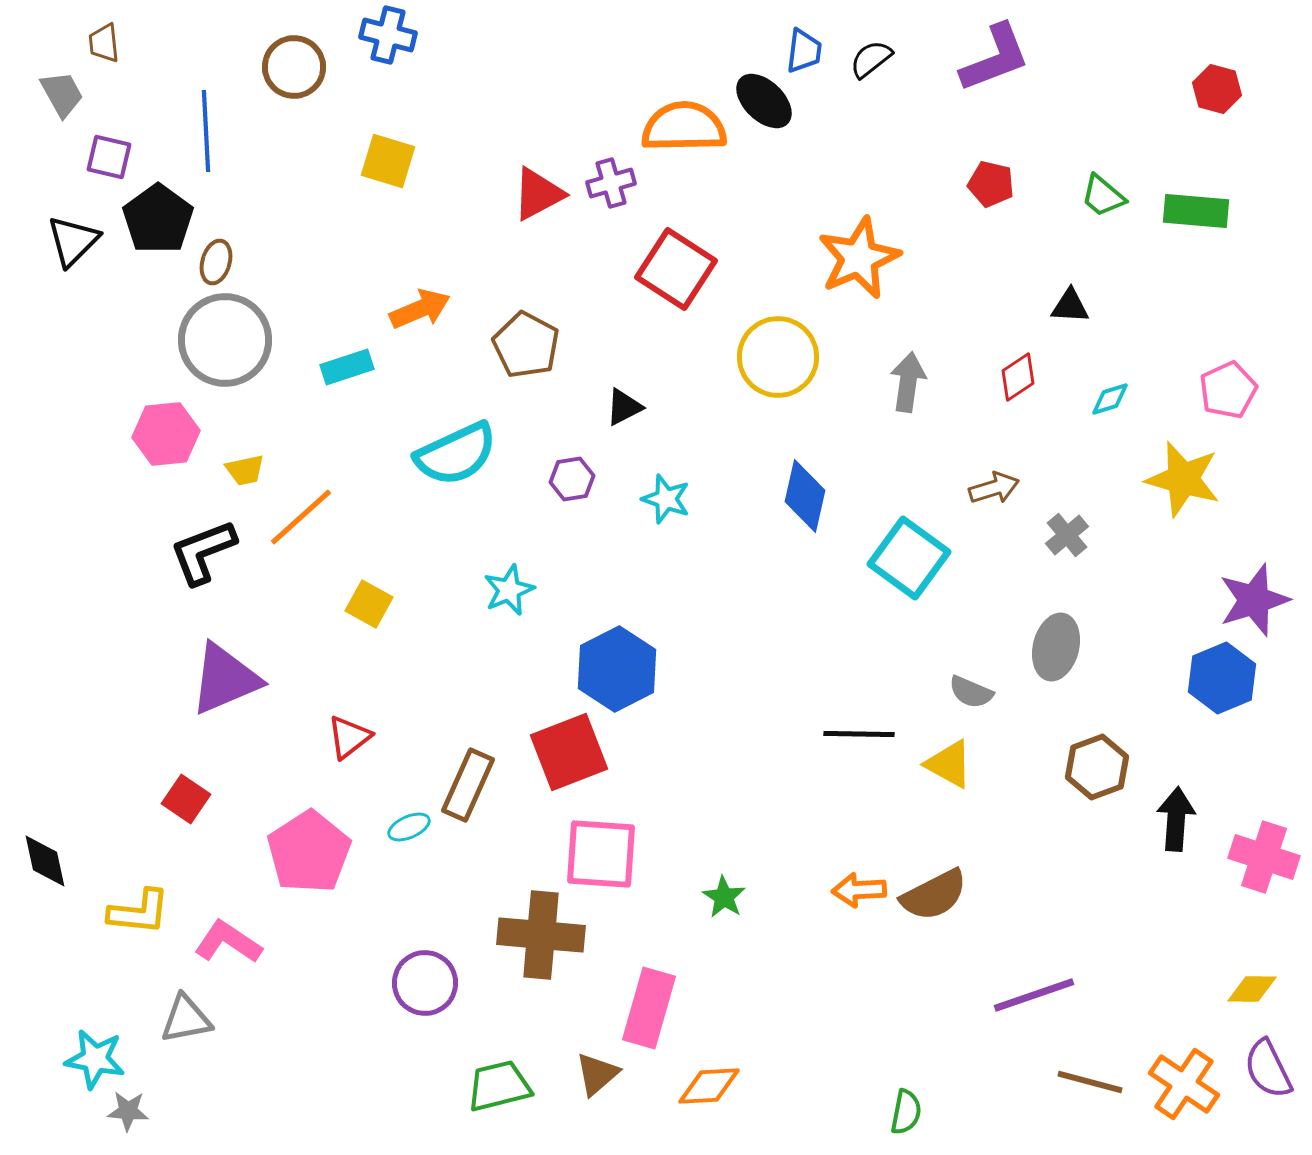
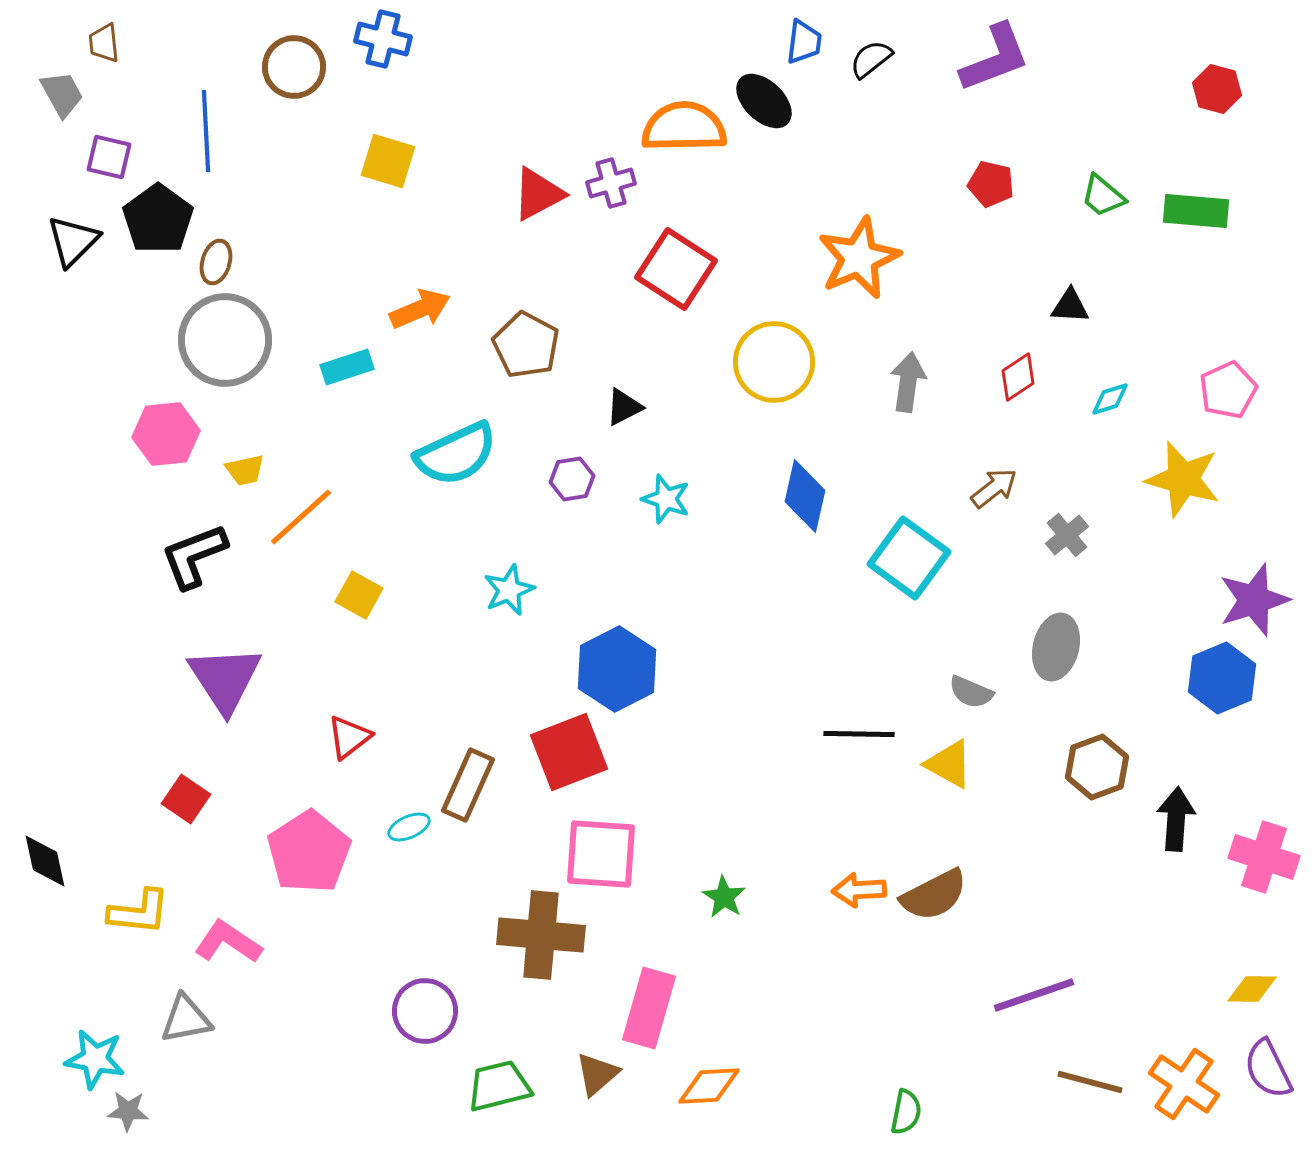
blue cross at (388, 35): moved 5 px left, 4 px down
blue trapezoid at (804, 51): moved 9 px up
yellow circle at (778, 357): moved 4 px left, 5 px down
brown arrow at (994, 488): rotated 21 degrees counterclockwise
black L-shape at (203, 552): moved 9 px left, 4 px down
yellow square at (369, 604): moved 10 px left, 9 px up
purple triangle at (225, 679): rotated 40 degrees counterclockwise
purple circle at (425, 983): moved 28 px down
